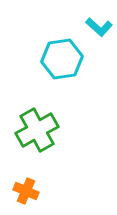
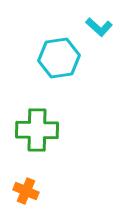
cyan hexagon: moved 3 px left, 1 px up
green cross: rotated 30 degrees clockwise
